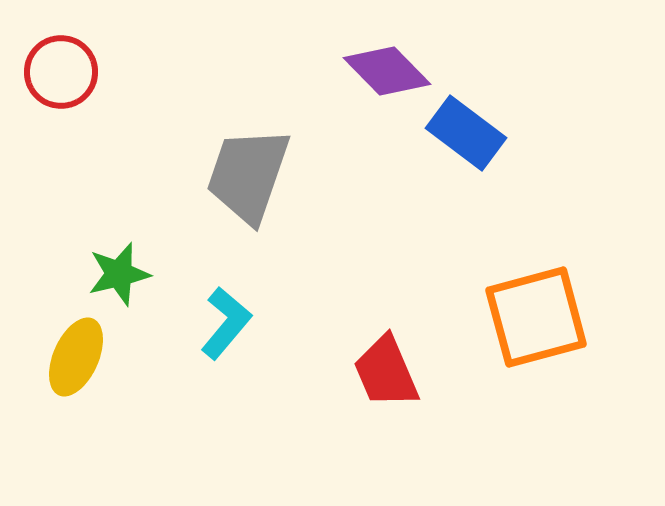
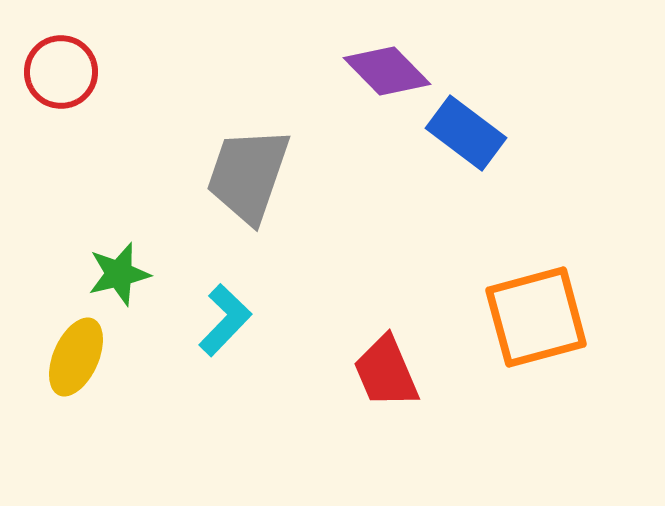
cyan L-shape: moved 1 px left, 3 px up; rotated 4 degrees clockwise
